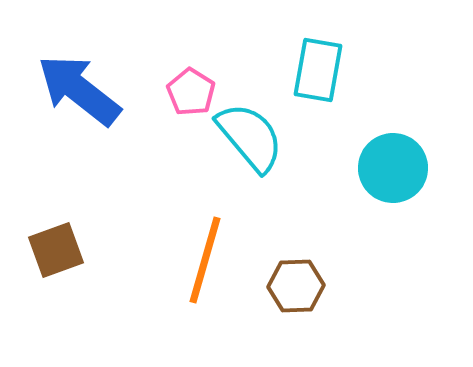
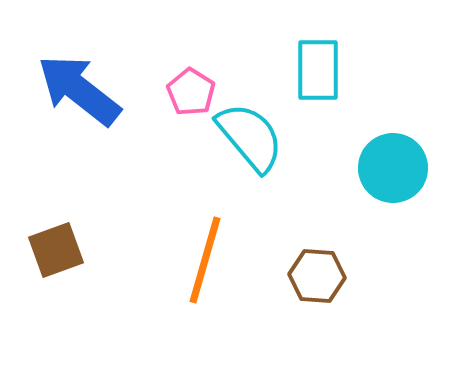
cyan rectangle: rotated 10 degrees counterclockwise
brown hexagon: moved 21 px right, 10 px up; rotated 6 degrees clockwise
